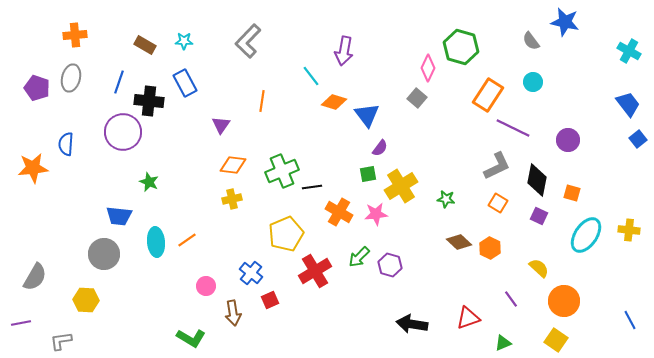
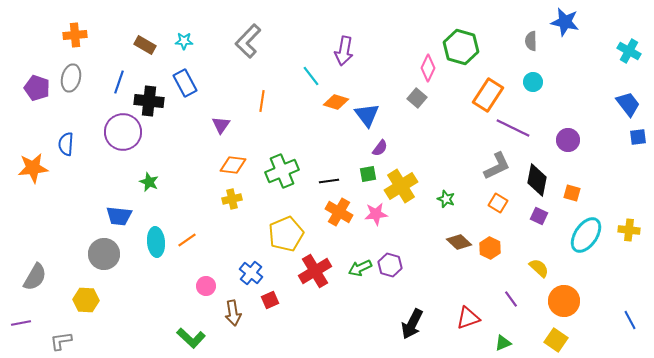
gray semicircle at (531, 41): rotated 36 degrees clockwise
orange diamond at (334, 102): moved 2 px right
blue square at (638, 139): moved 2 px up; rotated 30 degrees clockwise
black line at (312, 187): moved 17 px right, 6 px up
green star at (446, 199): rotated 12 degrees clockwise
green arrow at (359, 257): moved 1 px right, 11 px down; rotated 20 degrees clockwise
black arrow at (412, 324): rotated 72 degrees counterclockwise
green L-shape at (191, 338): rotated 12 degrees clockwise
